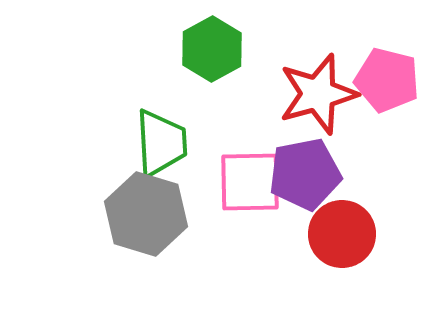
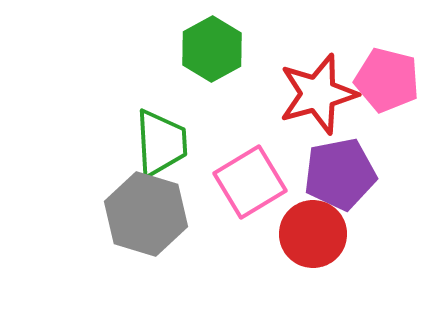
purple pentagon: moved 35 px right
pink square: rotated 30 degrees counterclockwise
red circle: moved 29 px left
